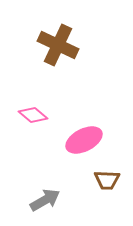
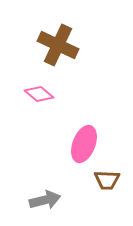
pink diamond: moved 6 px right, 21 px up
pink ellipse: moved 4 px down; rotated 42 degrees counterclockwise
gray arrow: rotated 16 degrees clockwise
